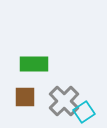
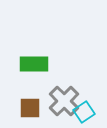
brown square: moved 5 px right, 11 px down
